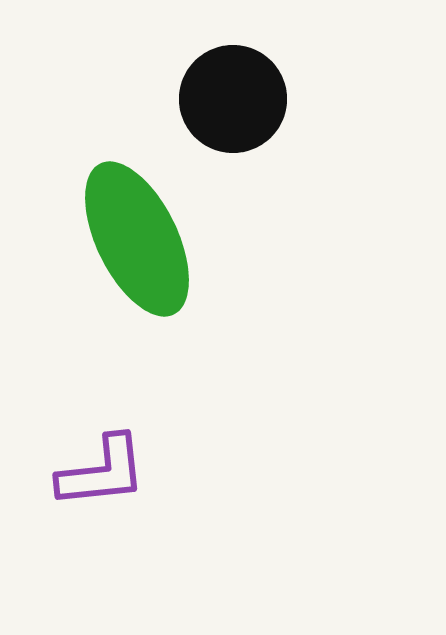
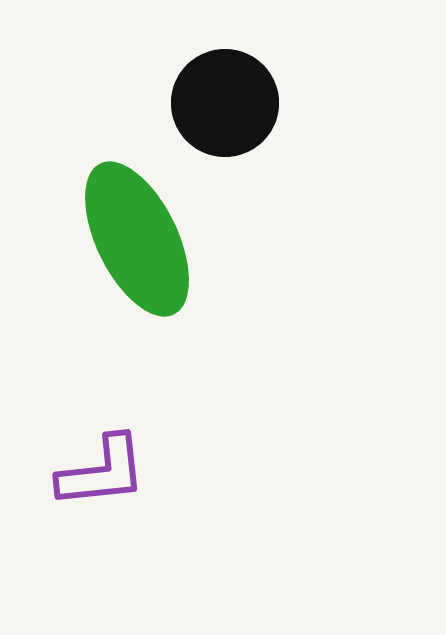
black circle: moved 8 px left, 4 px down
